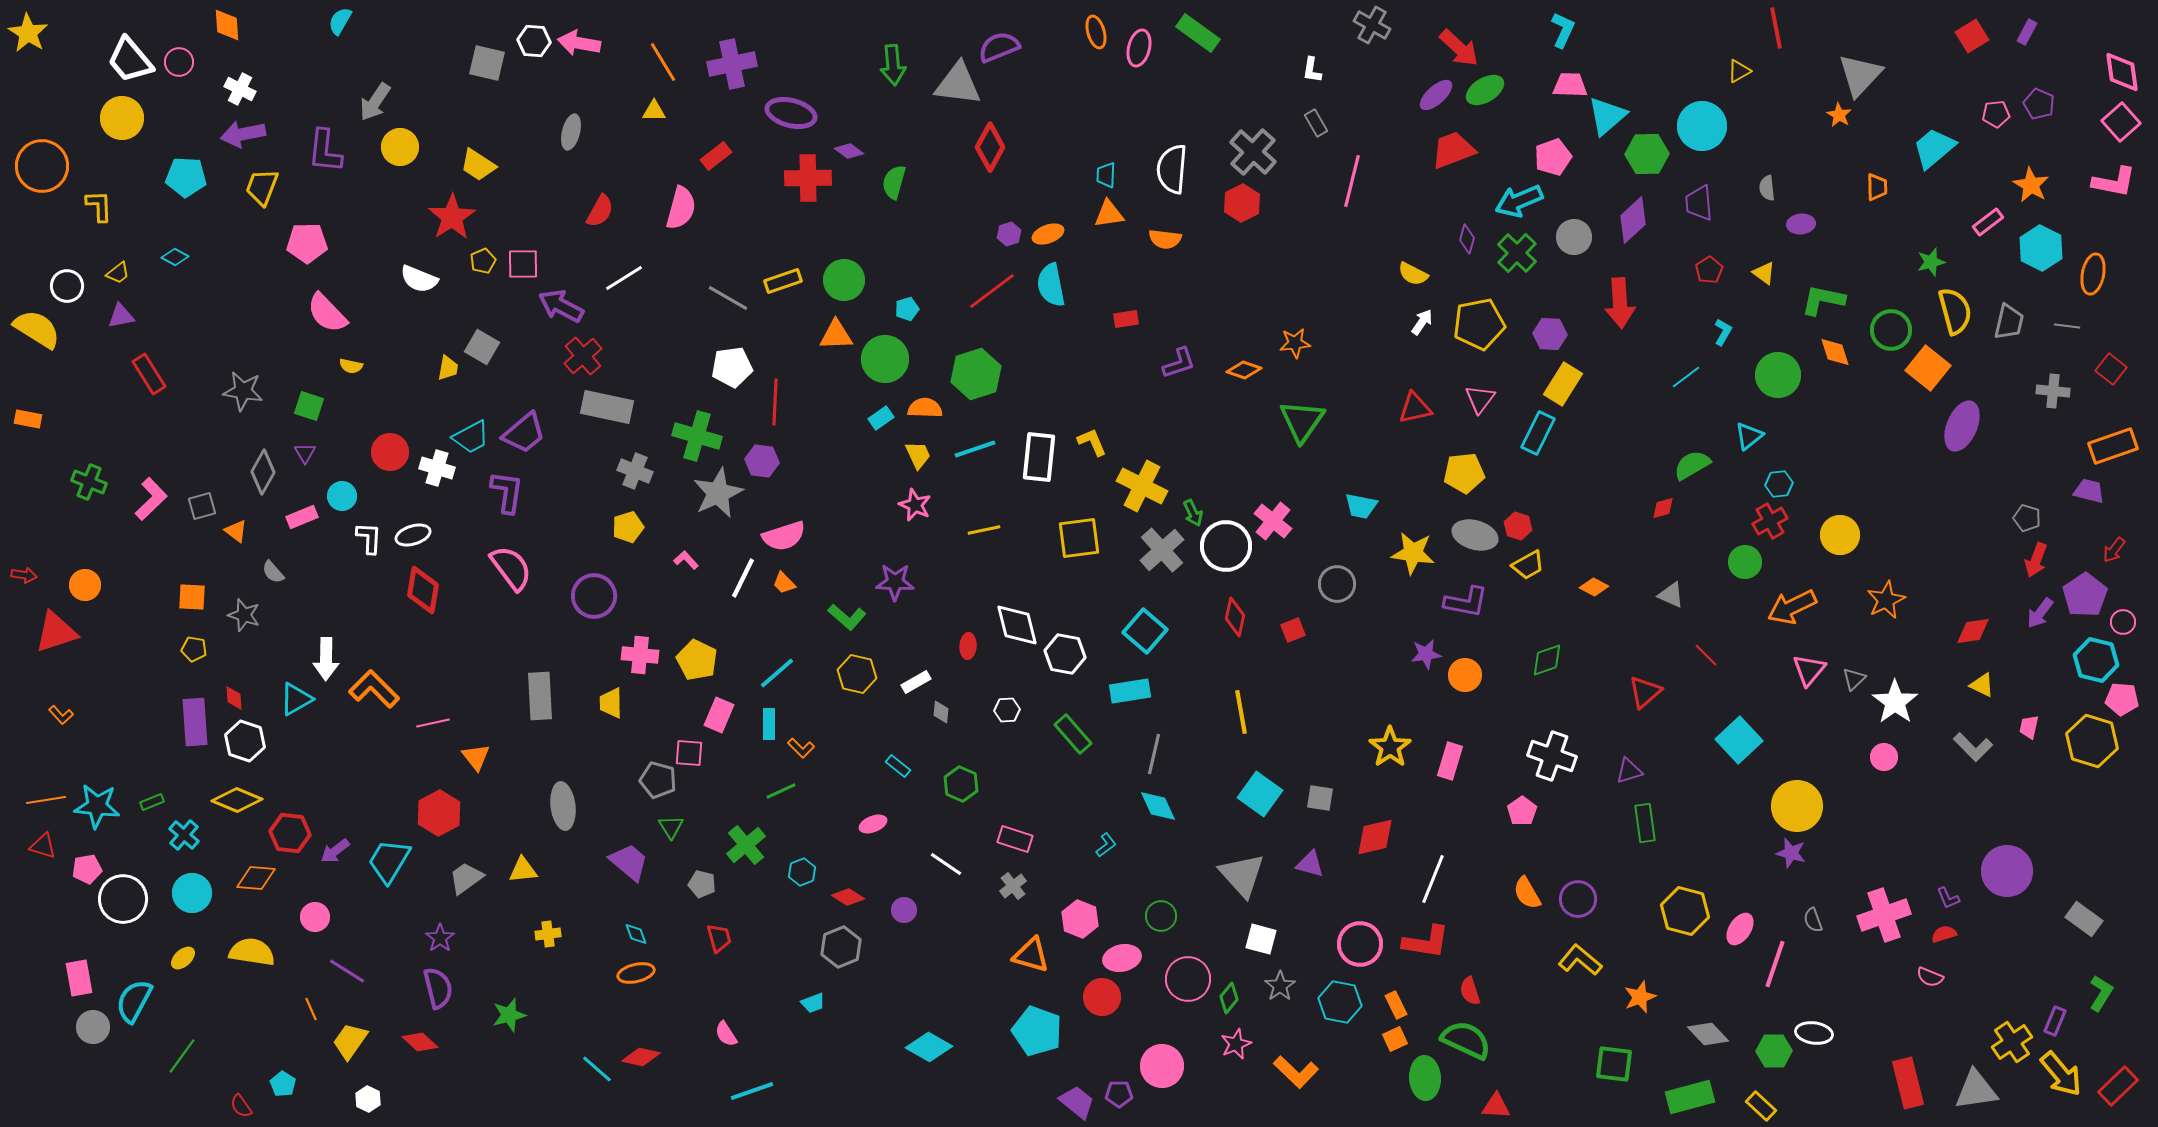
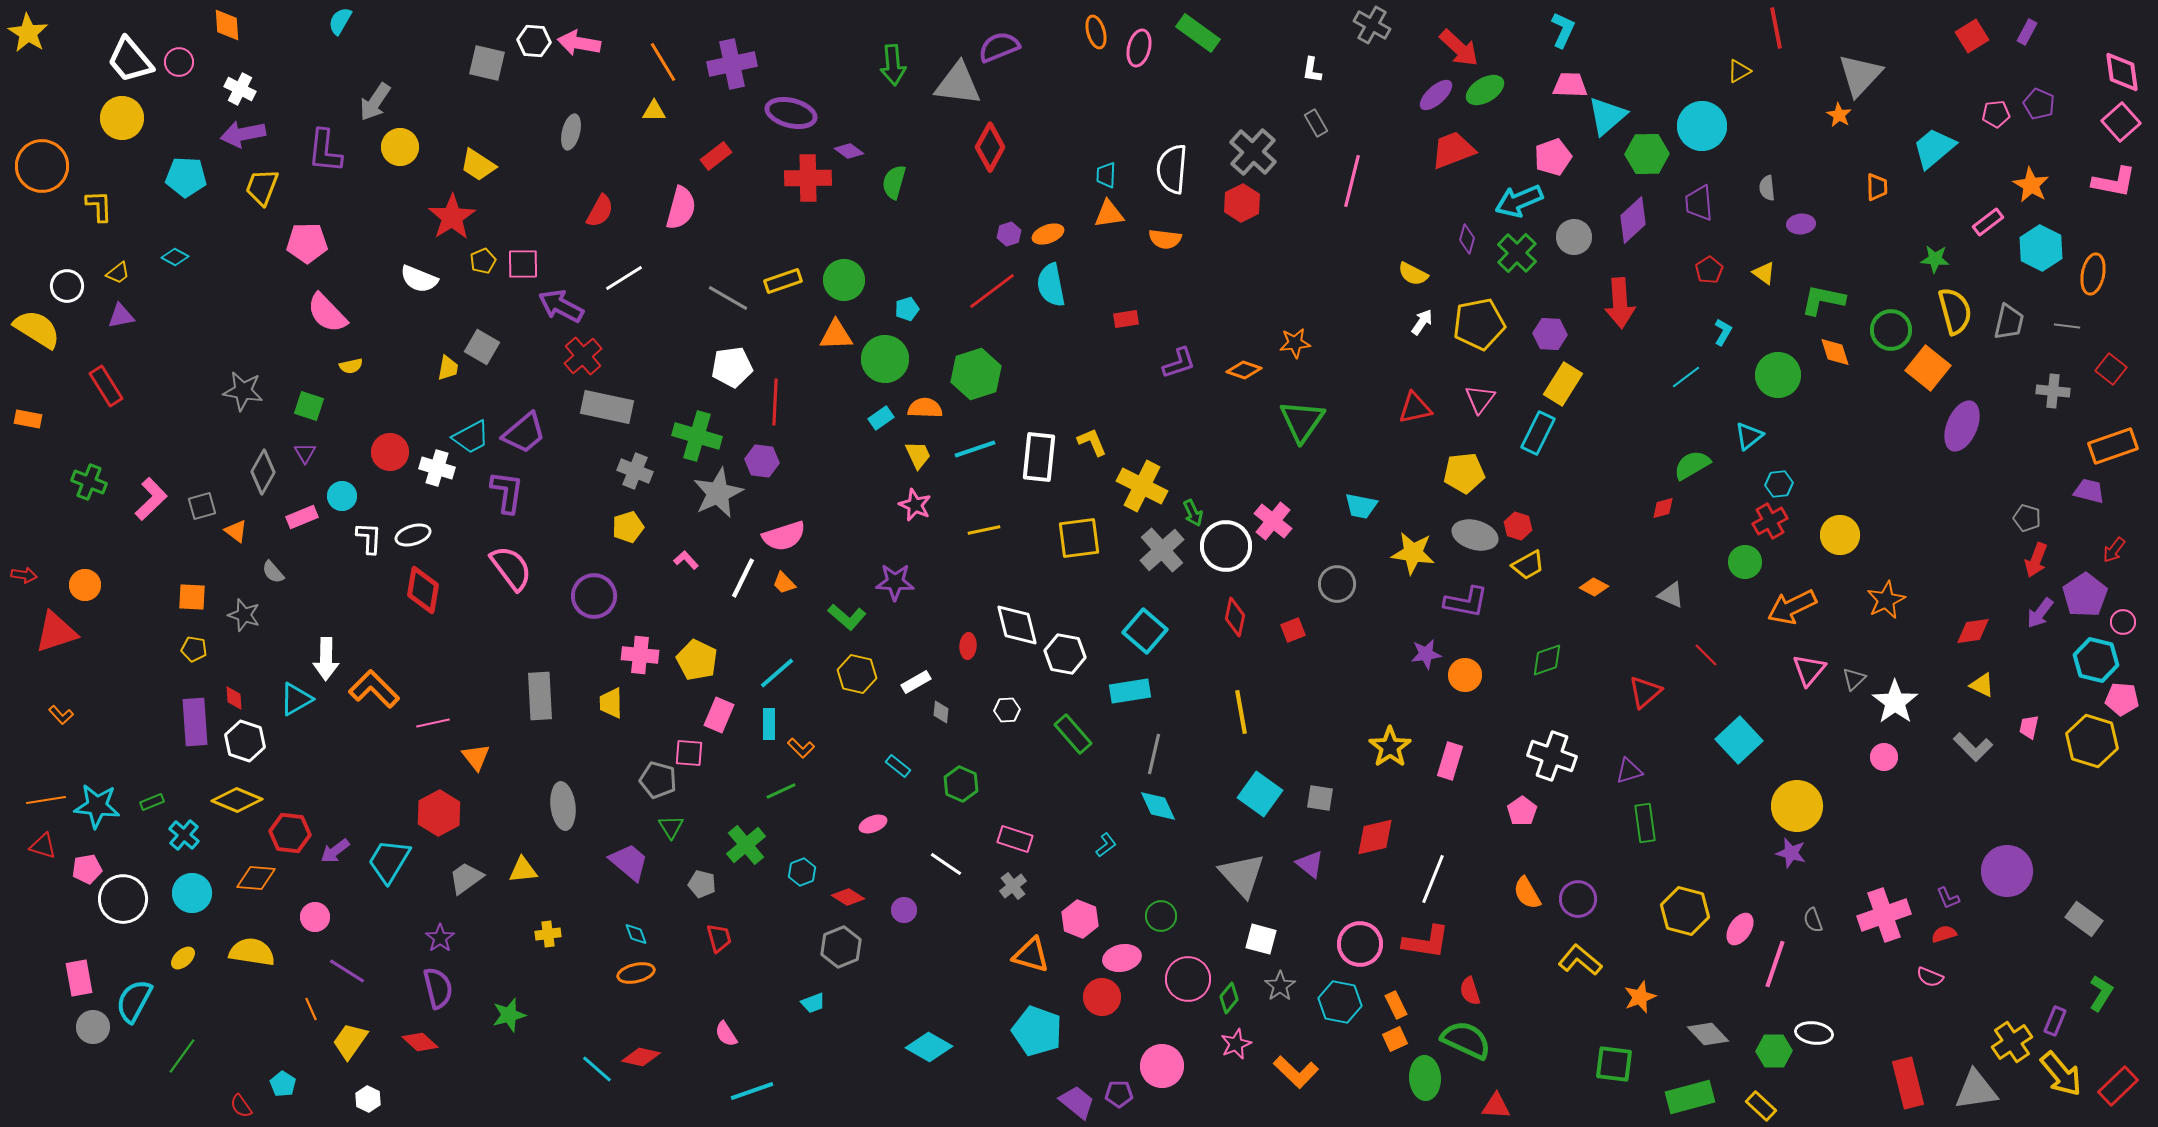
green star at (1931, 262): moved 4 px right, 3 px up; rotated 20 degrees clockwise
yellow semicircle at (351, 366): rotated 25 degrees counterclockwise
red rectangle at (149, 374): moved 43 px left, 12 px down
purple triangle at (1310, 864): rotated 24 degrees clockwise
